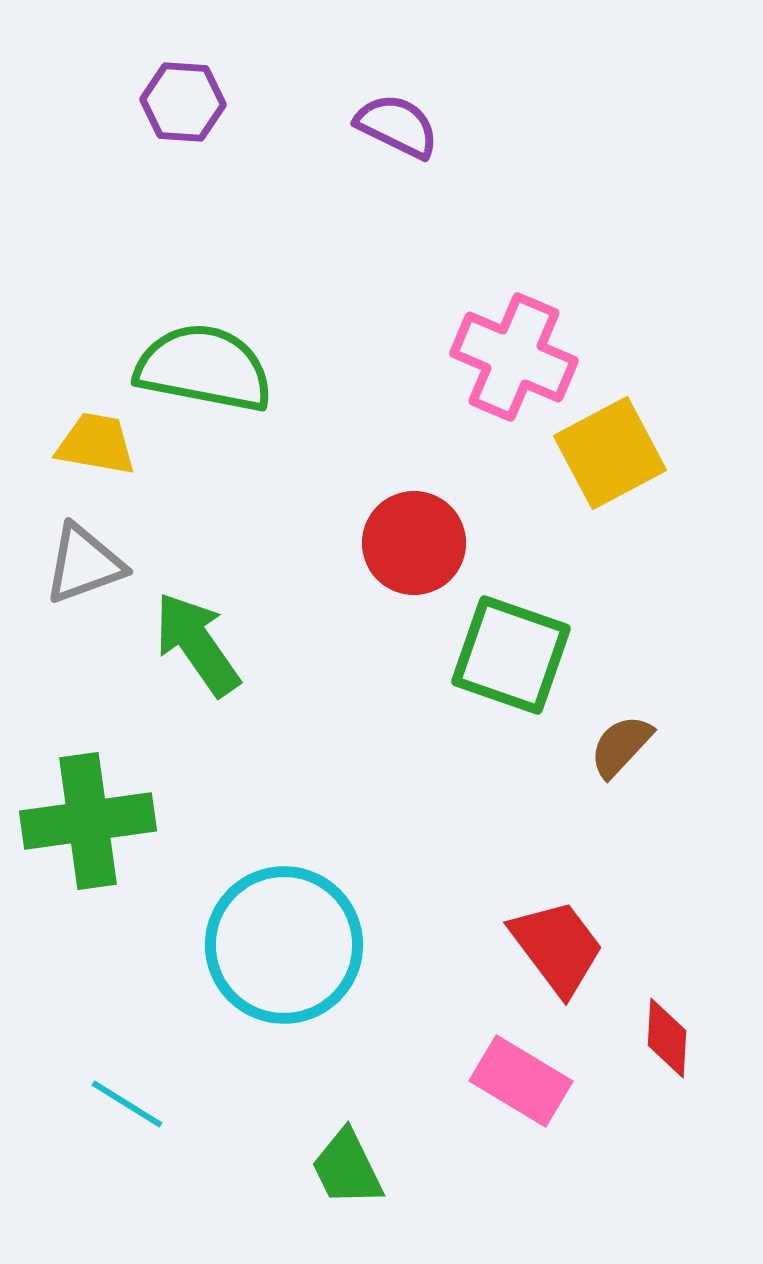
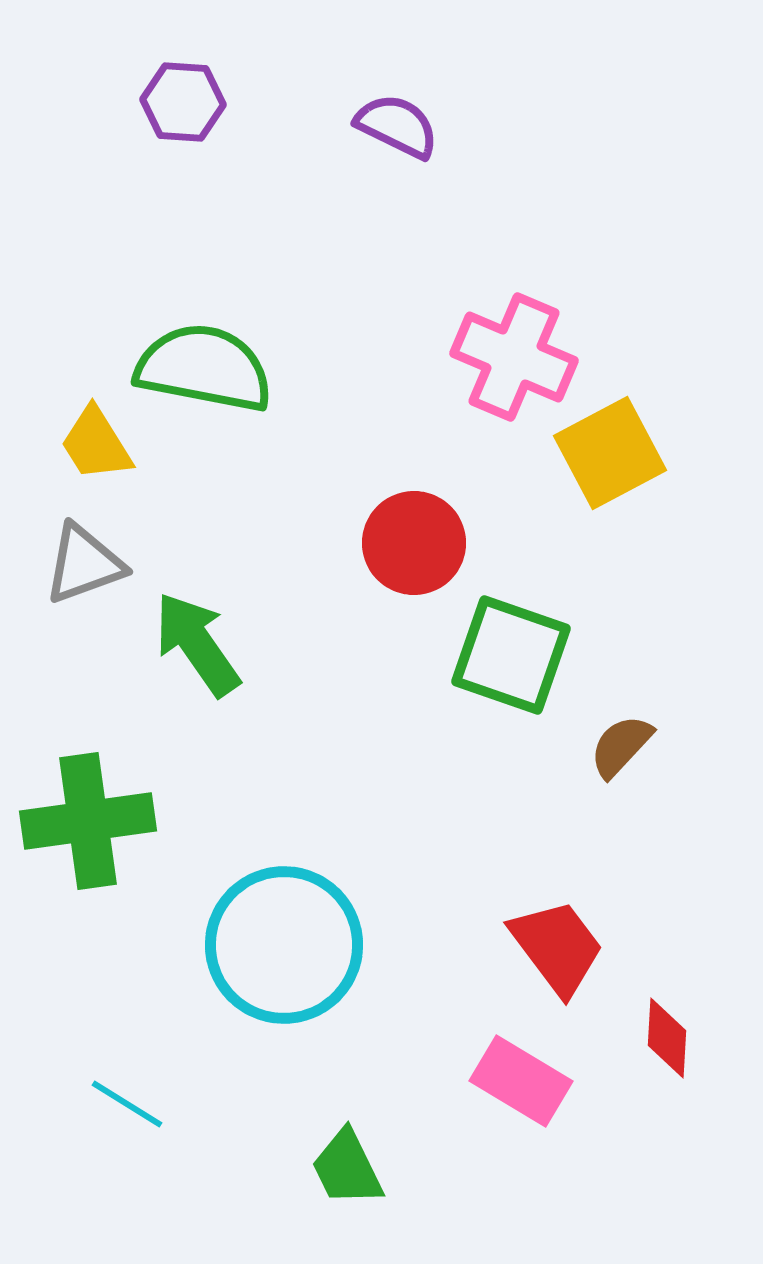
yellow trapezoid: rotated 132 degrees counterclockwise
